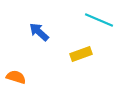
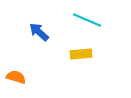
cyan line: moved 12 px left
yellow rectangle: rotated 15 degrees clockwise
